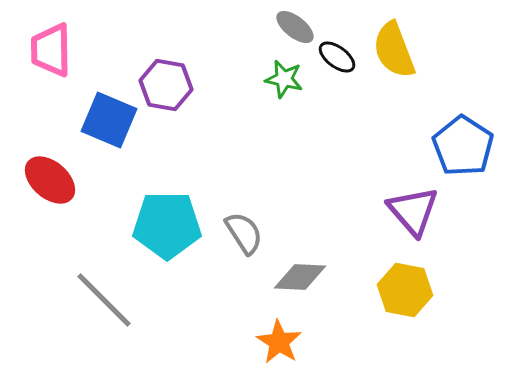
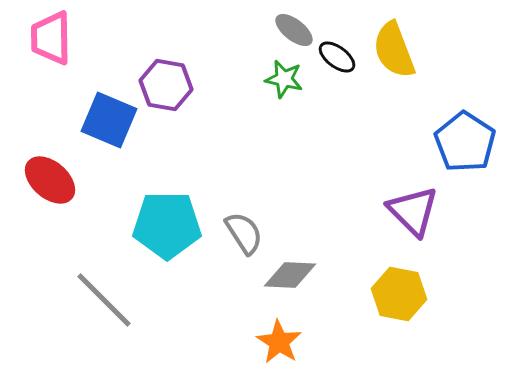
gray ellipse: moved 1 px left, 3 px down
pink trapezoid: moved 12 px up
blue pentagon: moved 2 px right, 4 px up
purple triangle: rotated 4 degrees counterclockwise
gray diamond: moved 10 px left, 2 px up
yellow hexagon: moved 6 px left, 4 px down
